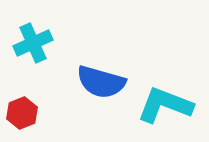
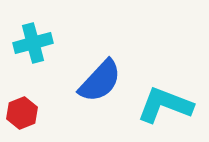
cyan cross: rotated 9 degrees clockwise
blue semicircle: moved 1 px left, 1 px up; rotated 63 degrees counterclockwise
